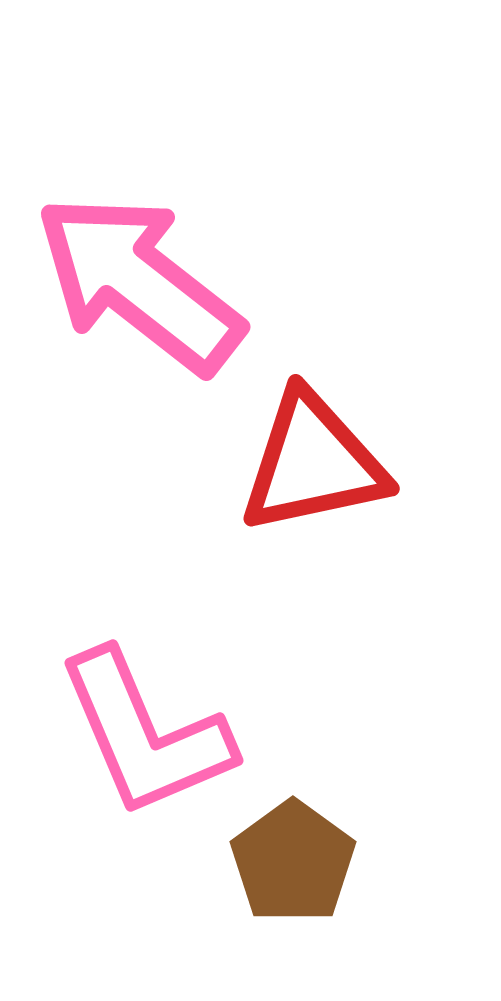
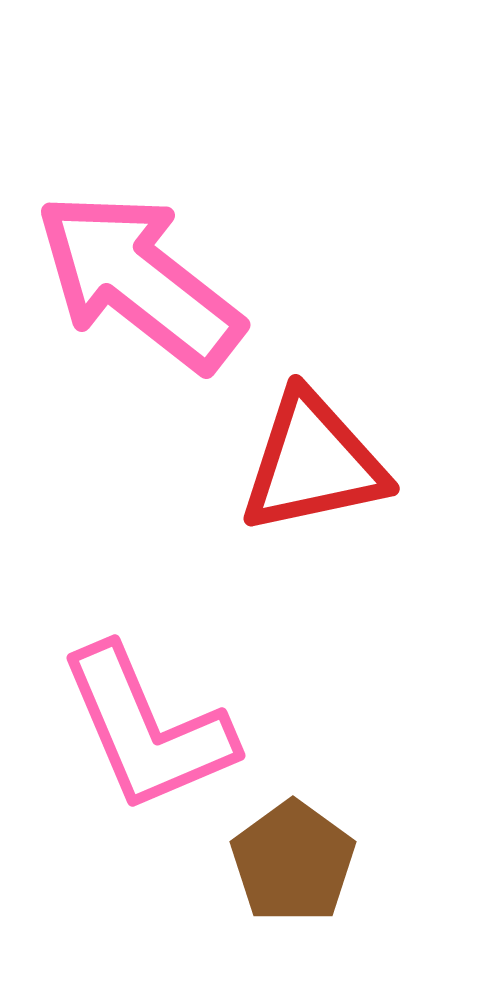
pink arrow: moved 2 px up
pink L-shape: moved 2 px right, 5 px up
